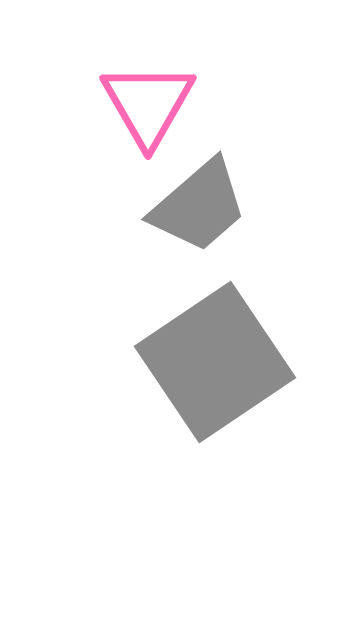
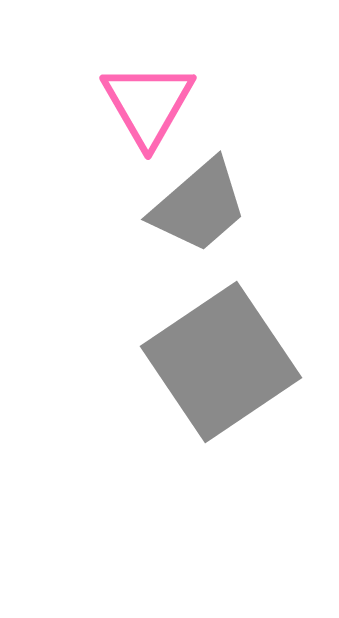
gray square: moved 6 px right
